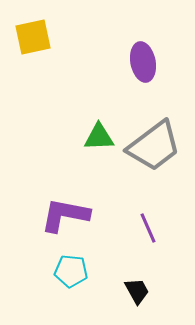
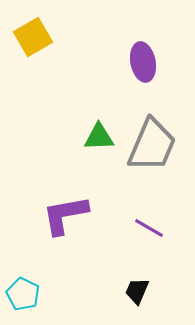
yellow square: rotated 18 degrees counterclockwise
gray trapezoid: moved 2 px left, 1 px up; rotated 30 degrees counterclockwise
purple L-shape: rotated 21 degrees counterclockwise
purple line: moved 1 px right; rotated 36 degrees counterclockwise
cyan pentagon: moved 48 px left, 23 px down; rotated 20 degrees clockwise
black trapezoid: rotated 128 degrees counterclockwise
